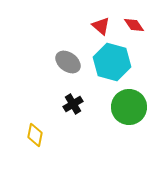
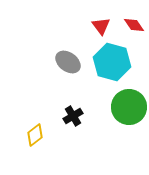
red triangle: rotated 12 degrees clockwise
black cross: moved 12 px down
yellow diamond: rotated 40 degrees clockwise
